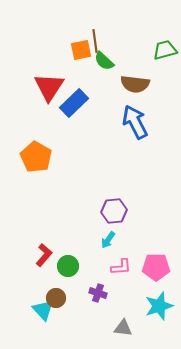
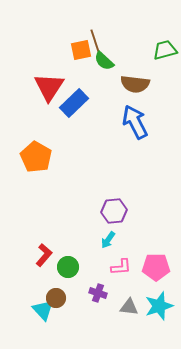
brown line: rotated 10 degrees counterclockwise
green circle: moved 1 px down
gray triangle: moved 6 px right, 21 px up
